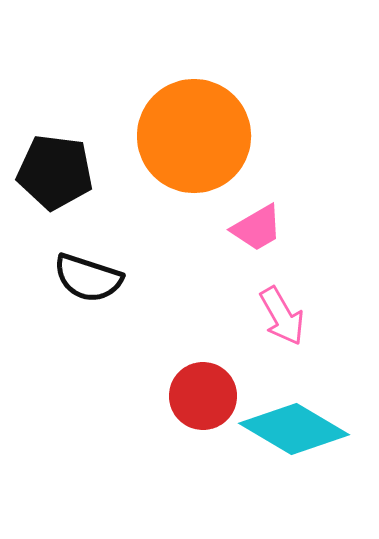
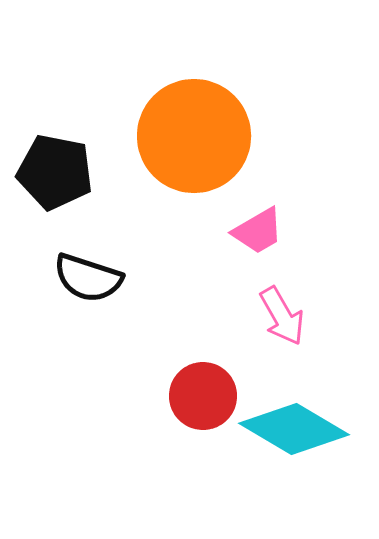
black pentagon: rotated 4 degrees clockwise
pink trapezoid: moved 1 px right, 3 px down
